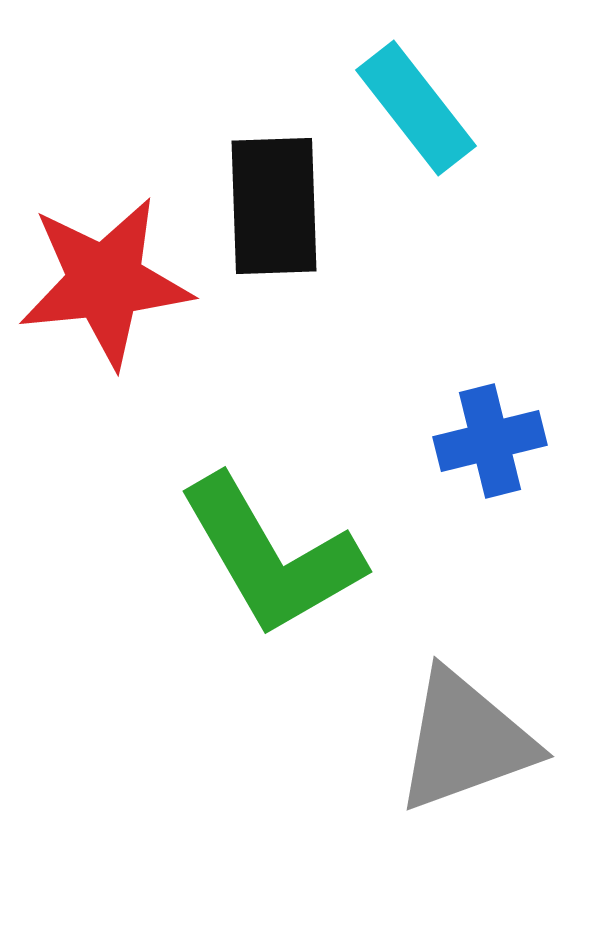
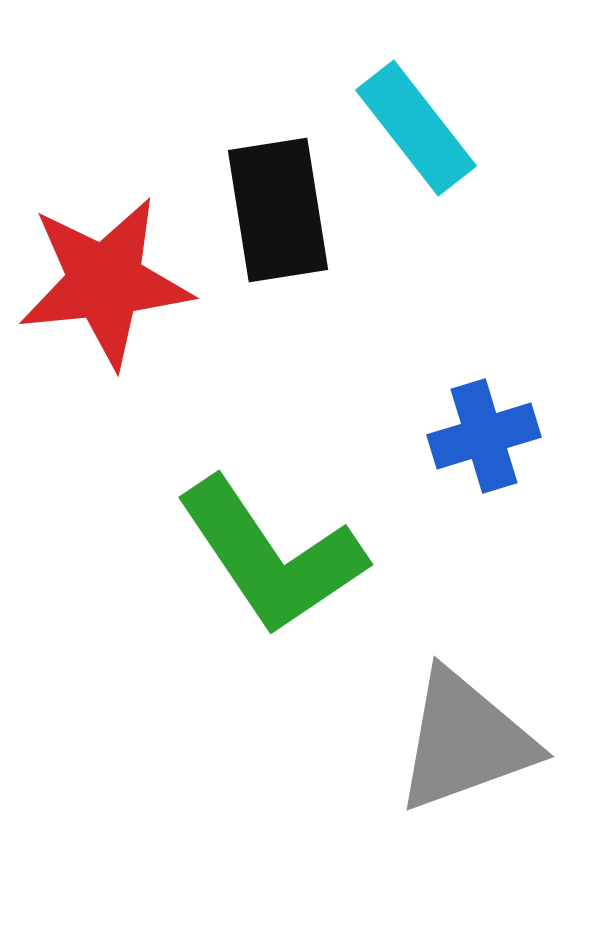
cyan rectangle: moved 20 px down
black rectangle: moved 4 px right, 4 px down; rotated 7 degrees counterclockwise
blue cross: moved 6 px left, 5 px up; rotated 3 degrees counterclockwise
green L-shape: rotated 4 degrees counterclockwise
